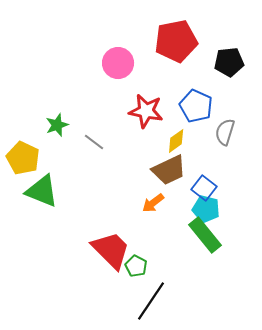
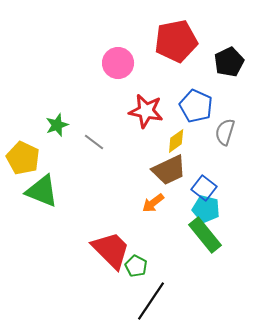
black pentagon: rotated 20 degrees counterclockwise
